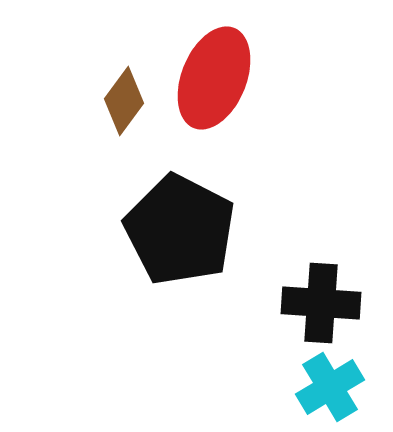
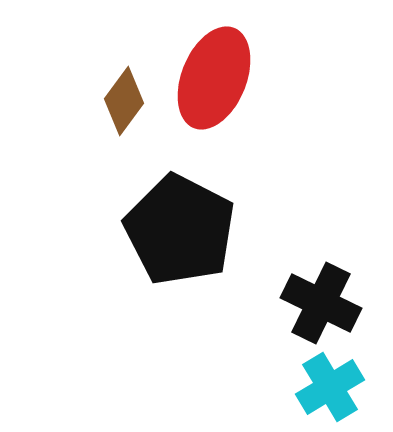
black cross: rotated 22 degrees clockwise
